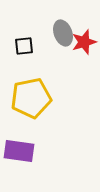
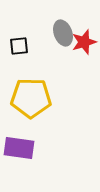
black square: moved 5 px left
yellow pentagon: rotated 12 degrees clockwise
purple rectangle: moved 3 px up
